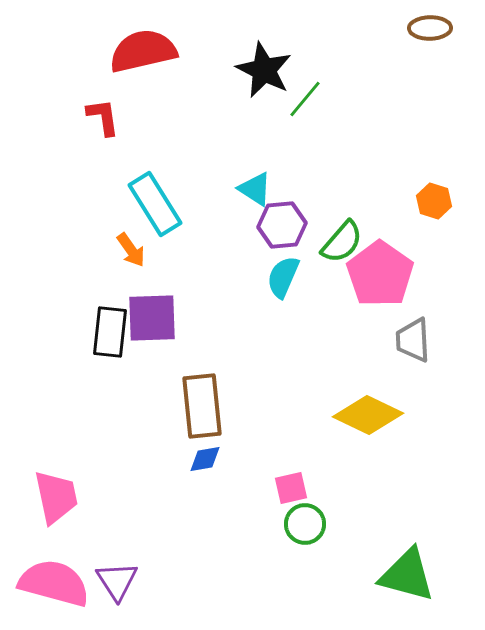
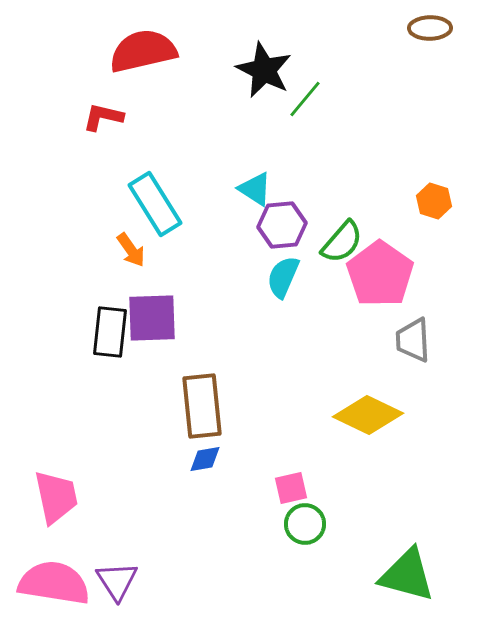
red L-shape: rotated 69 degrees counterclockwise
pink semicircle: rotated 6 degrees counterclockwise
